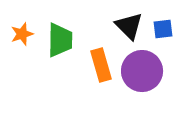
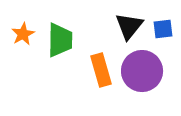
black triangle: rotated 24 degrees clockwise
orange star: moved 1 px right; rotated 10 degrees counterclockwise
orange rectangle: moved 5 px down
